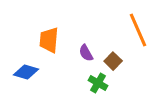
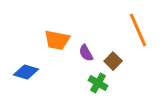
orange trapezoid: moved 8 px right; rotated 84 degrees counterclockwise
